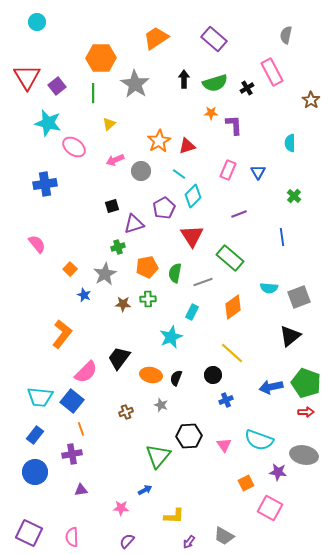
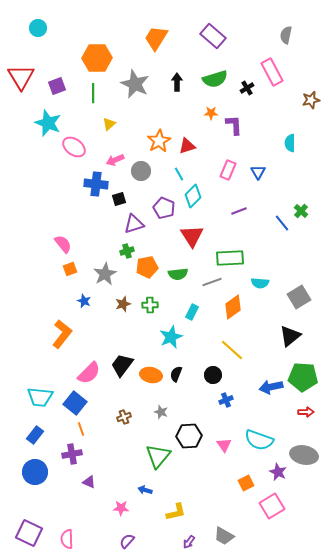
cyan circle at (37, 22): moved 1 px right, 6 px down
orange trapezoid at (156, 38): rotated 24 degrees counterclockwise
purple rectangle at (214, 39): moved 1 px left, 3 px up
orange hexagon at (101, 58): moved 4 px left
red triangle at (27, 77): moved 6 px left
black arrow at (184, 79): moved 7 px left, 3 px down
green semicircle at (215, 83): moved 4 px up
gray star at (135, 84): rotated 8 degrees counterclockwise
purple square at (57, 86): rotated 18 degrees clockwise
brown star at (311, 100): rotated 24 degrees clockwise
cyan star at (48, 123): rotated 8 degrees clockwise
cyan line at (179, 174): rotated 24 degrees clockwise
blue cross at (45, 184): moved 51 px right; rotated 15 degrees clockwise
green cross at (294, 196): moved 7 px right, 15 px down
black square at (112, 206): moved 7 px right, 7 px up
purple pentagon at (164, 208): rotated 20 degrees counterclockwise
purple line at (239, 214): moved 3 px up
blue line at (282, 237): moved 14 px up; rotated 30 degrees counterclockwise
pink semicircle at (37, 244): moved 26 px right
green cross at (118, 247): moved 9 px right, 4 px down
green rectangle at (230, 258): rotated 44 degrees counterclockwise
orange square at (70, 269): rotated 24 degrees clockwise
green semicircle at (175, 273): moved 3 px right, 1 px down; rotated 108 degrees counterclockwise
gray line at (203, 282): moved 9 px right
cyan semicircle at (269, 288): moved 9 px left, 5 px up
blue star at (84, 295): moved 6 px down
gray square at (299, 297): rotated 10 degrees counterclockwise
green cross at (148, 299): moved 2 px right, 6 px down
brown star at (123, 304): rotated 21 degrees counterclockwise
yellow line at (232, 353): moved 3 px up
black trapezoid at (119, 358): moved 3 px right, 7 px down
pink semicircle at (86, 372): moved 3 px right, 1 px down
black semicircle at (176, 378): moved 4 px up
green pentagon at (306, 383): moved 3 px left, 6 px up; rotated 16 degrees counterclockwise
blue square at (72, 401): moved 3 px right, 2 px down
gray star at (161, 405): moved 7 px down
brown cross at (126, 412): moved 2 px left, 5 px down
purple star at (278, 472): rotated 18 degrees clockwise
purple triangle at (81, 490): moved 8 px right, 8 px up; rotated 32 degrees clockwise
blue arrow at (145, 490): rotated 136 degrees counterclockwise
pink square at (270, 508): moved 2 px right, 2 px up; rotated 30 degrees clockwise
yellow L-shape at (174, 516): moved 2 px right, 4 px up; rotated 15 degrees counterclockwise
pink semicircle at (72, 537): moved 5 px left, 2 px down
